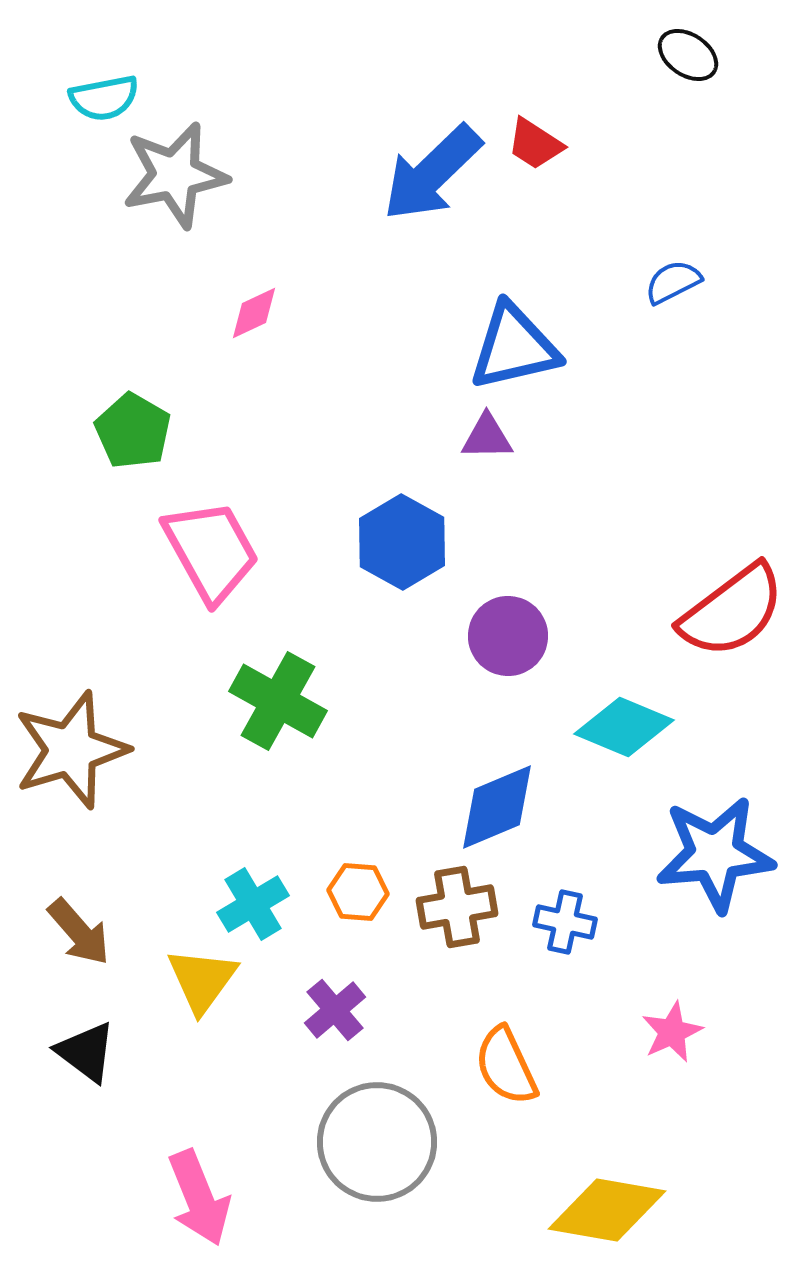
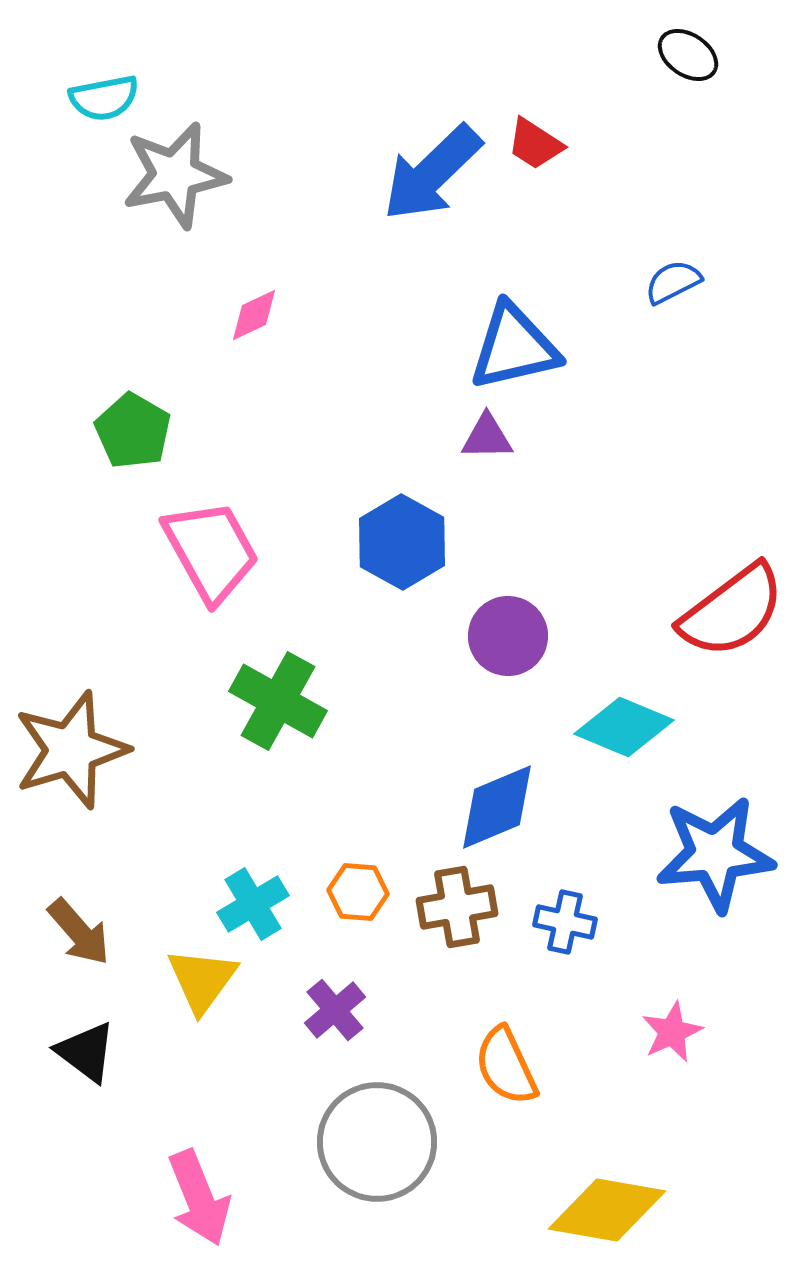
pink diamond: moved 2 px down
